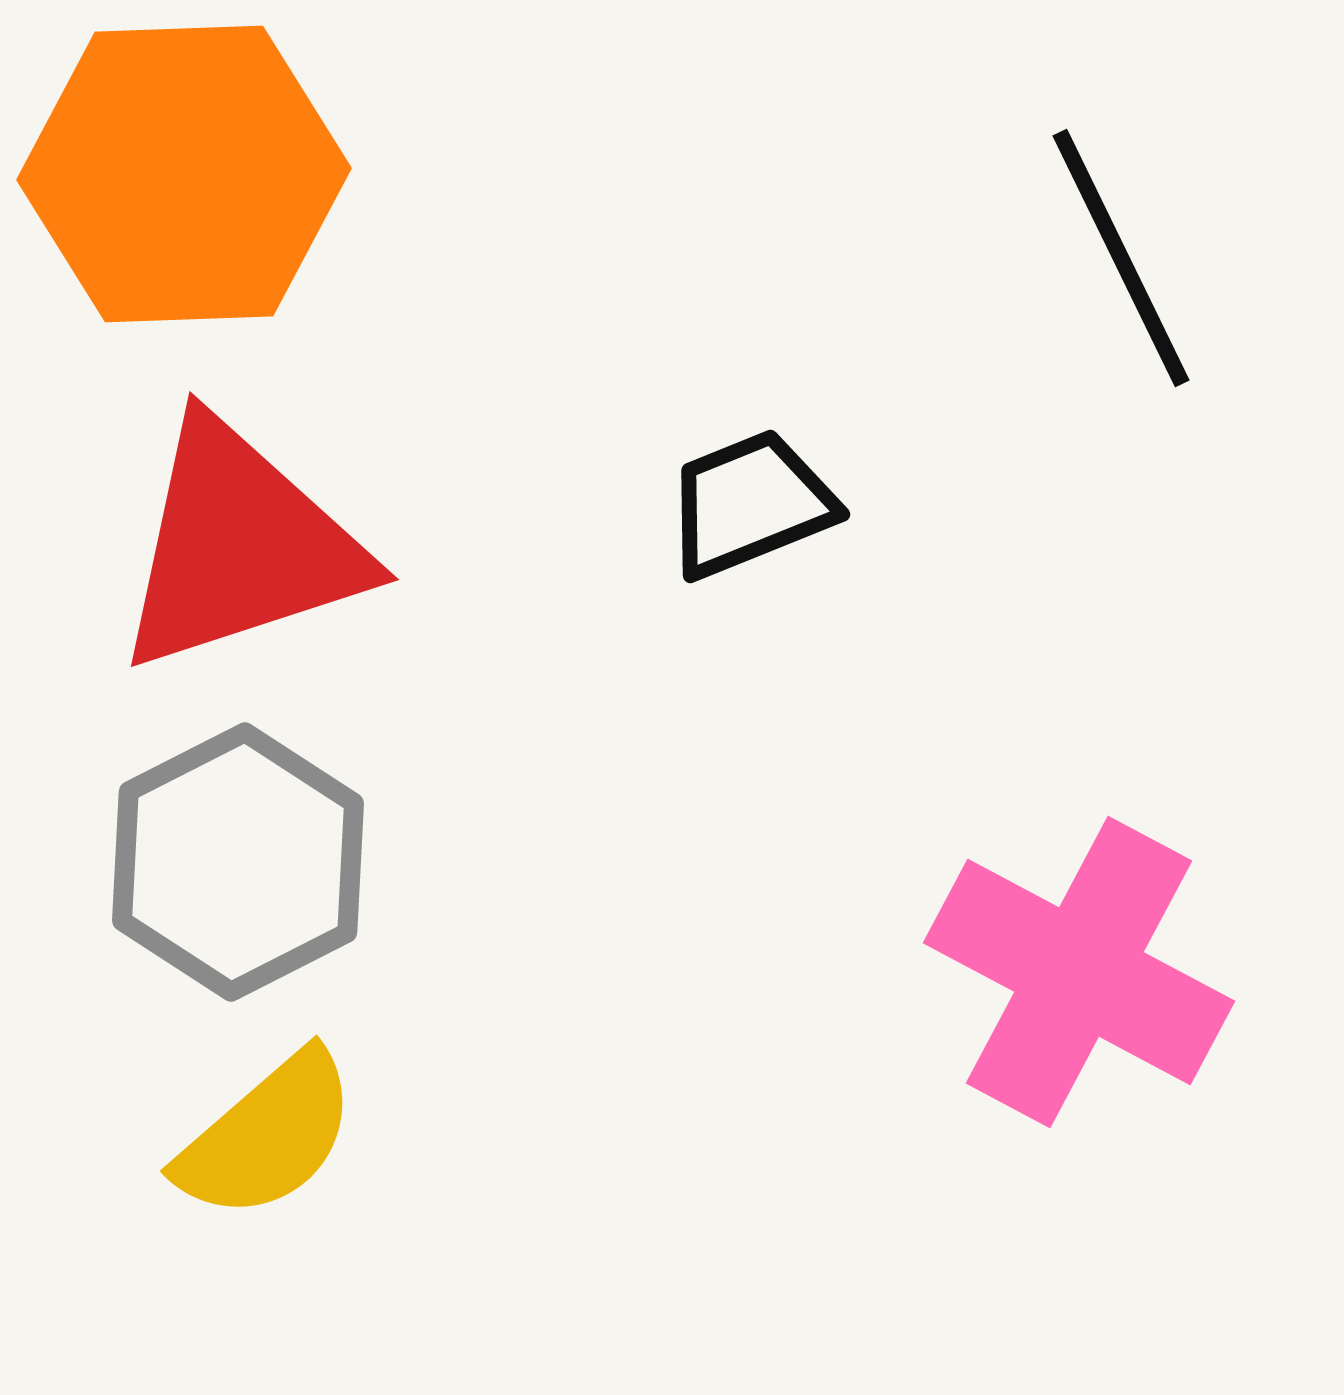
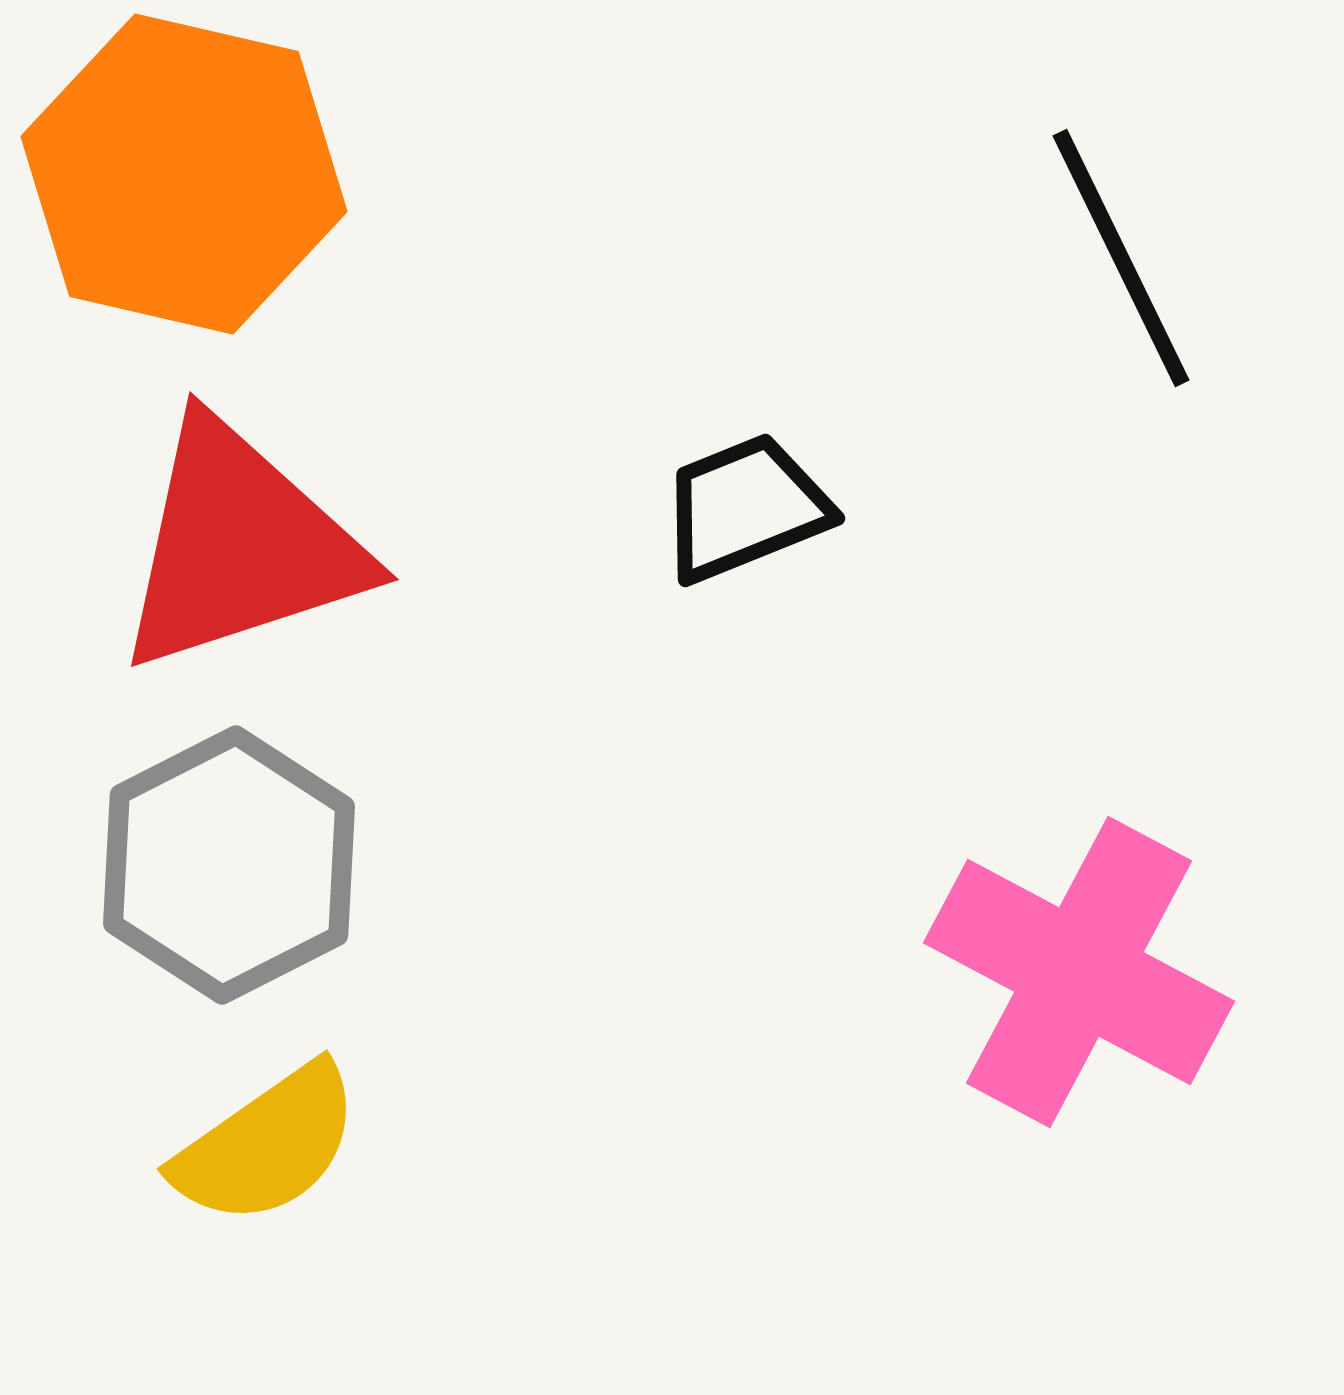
orange hexagon: rotated 15 degrees clockwise
black trapezoid: moved 5 px left, 4 px down
gray hexagon: moved 9 px left, 3 px down
yellow semicircle: moved 9 px down; rotated 6 degrees clockwise
